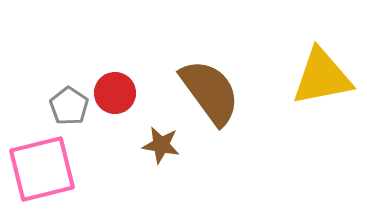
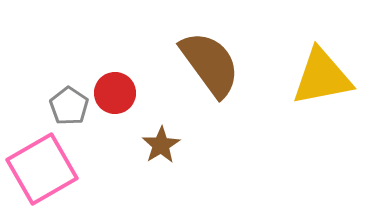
brown semicircle: moved 28 px up
brown star: rotated 30 degrees clockwise
pink square: rotated 16 degrees counterclockwise
